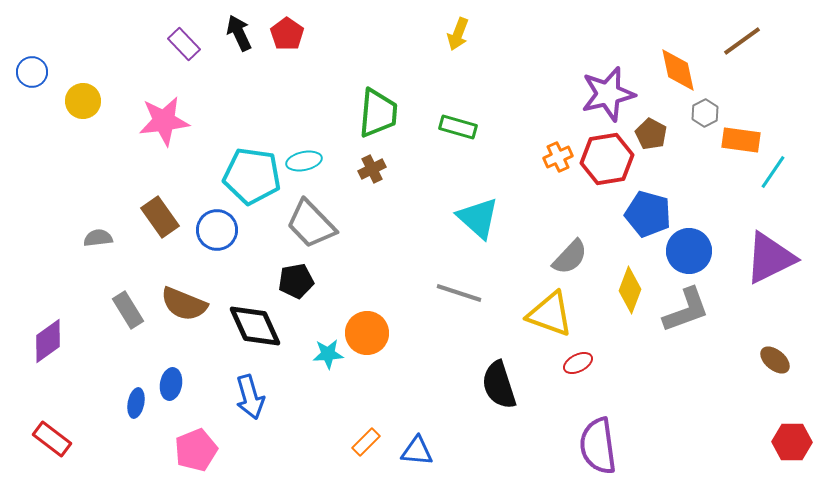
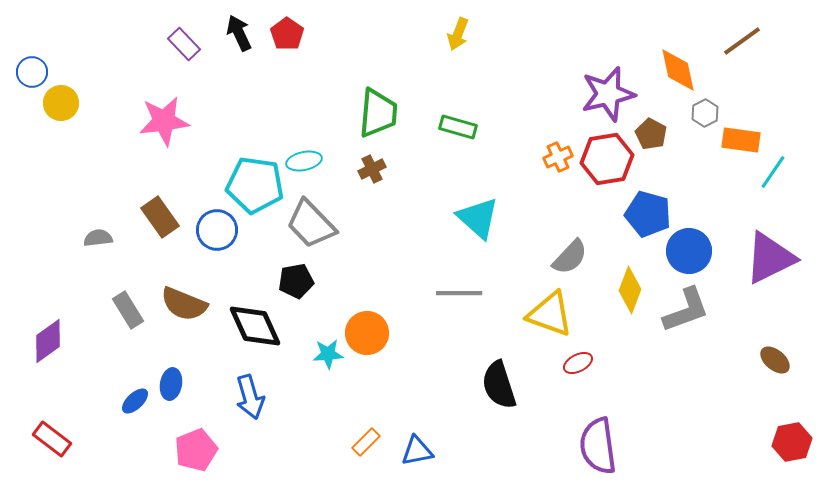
yellow circle at (83, 101): moved 22 px left, 2 px down
cyan pentagon at (252, 176): moved 3 px right, 9 px down
gray line at (459, 293): rotated 18 degrees counterclockwise
blue ellipse at (136, 403): moved 1 px left, 2 px up; rotated 36 degrees clockwise
red hexagon at (792, 442): rotated 12 degrees counterclockwise
blue triangle at (417, 451): rotated 16 degrees counterclockwise
